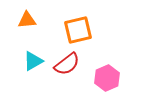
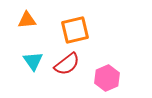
orange square: moved 3 px left
cyan triangle: rotated 35 degrees counterclockwise
